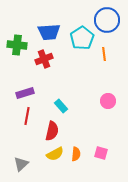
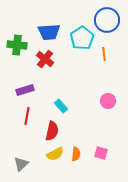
red cross: moved 1 px right; rotated 30 degrees counterclockwise
purple rectangle: moved 3 px up
